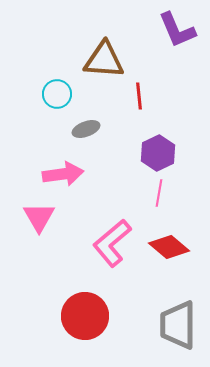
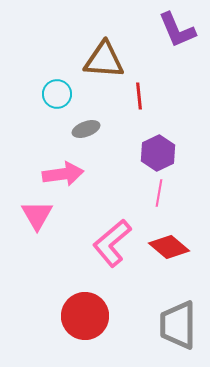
pink triangle: moved 2 px left, 2 px up
